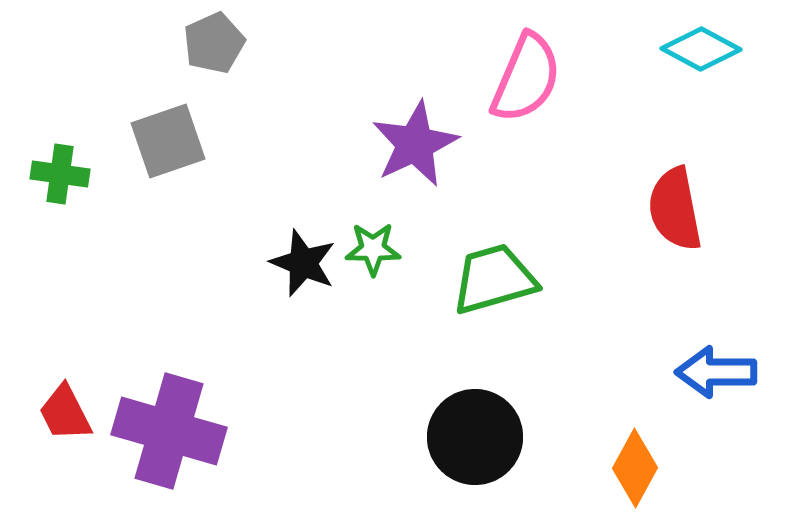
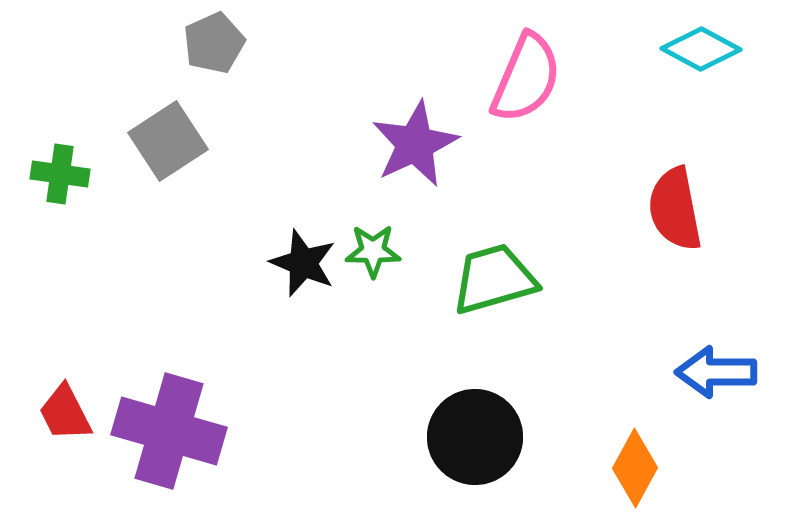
gray square: rotated 14 degrees counterclockwise
green star: moved 2 px down
